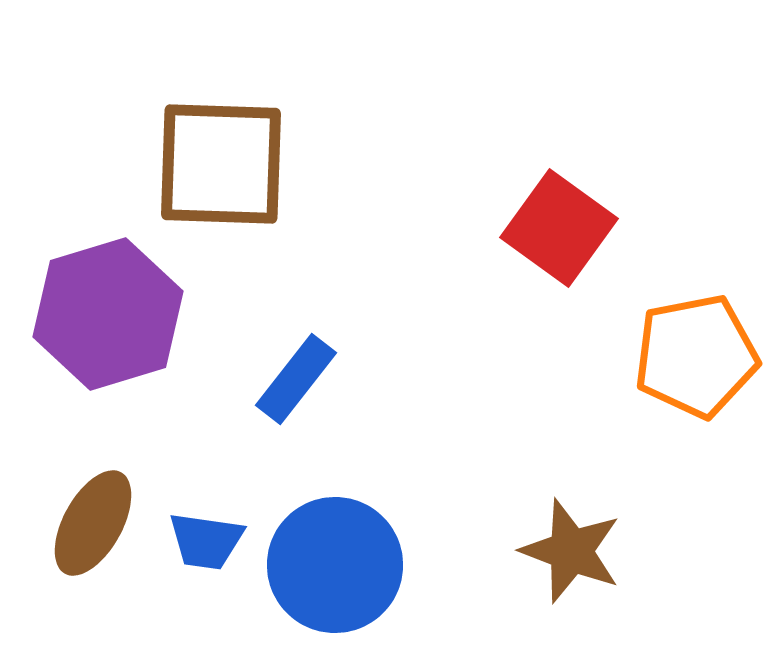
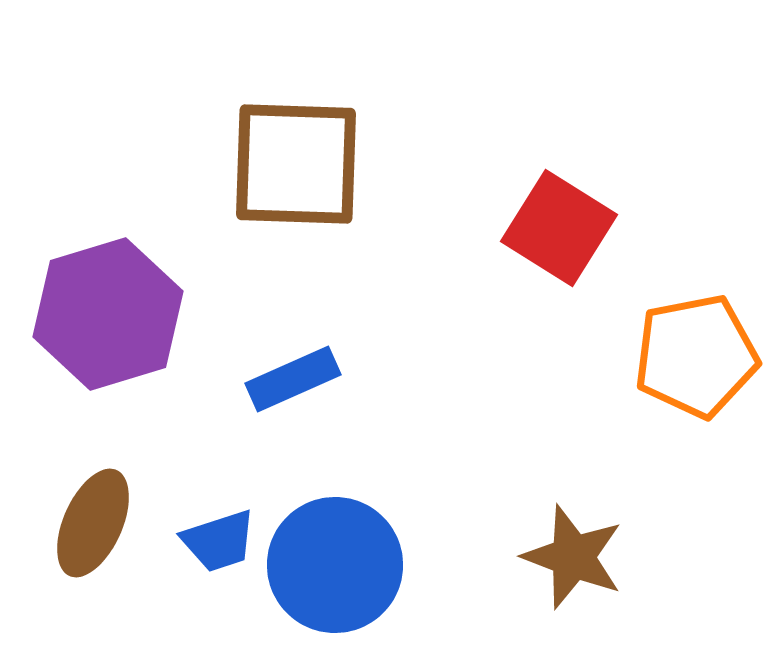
brown square: moved 75 px right
red square: rotated 4 degrees counterclockwise
blue rectangle: moved 3 px left; rotated 28 degrees clockwise
brown ellipse: rotated 5 degrees counterclockwise
blue trapezoid: moved 13 px right; rotated 26 degrees counterclockwise
brown star: moved 2 px right, 6 px down
